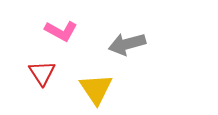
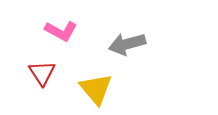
yellow triangle: rotated 6 degrees counterclockwise
